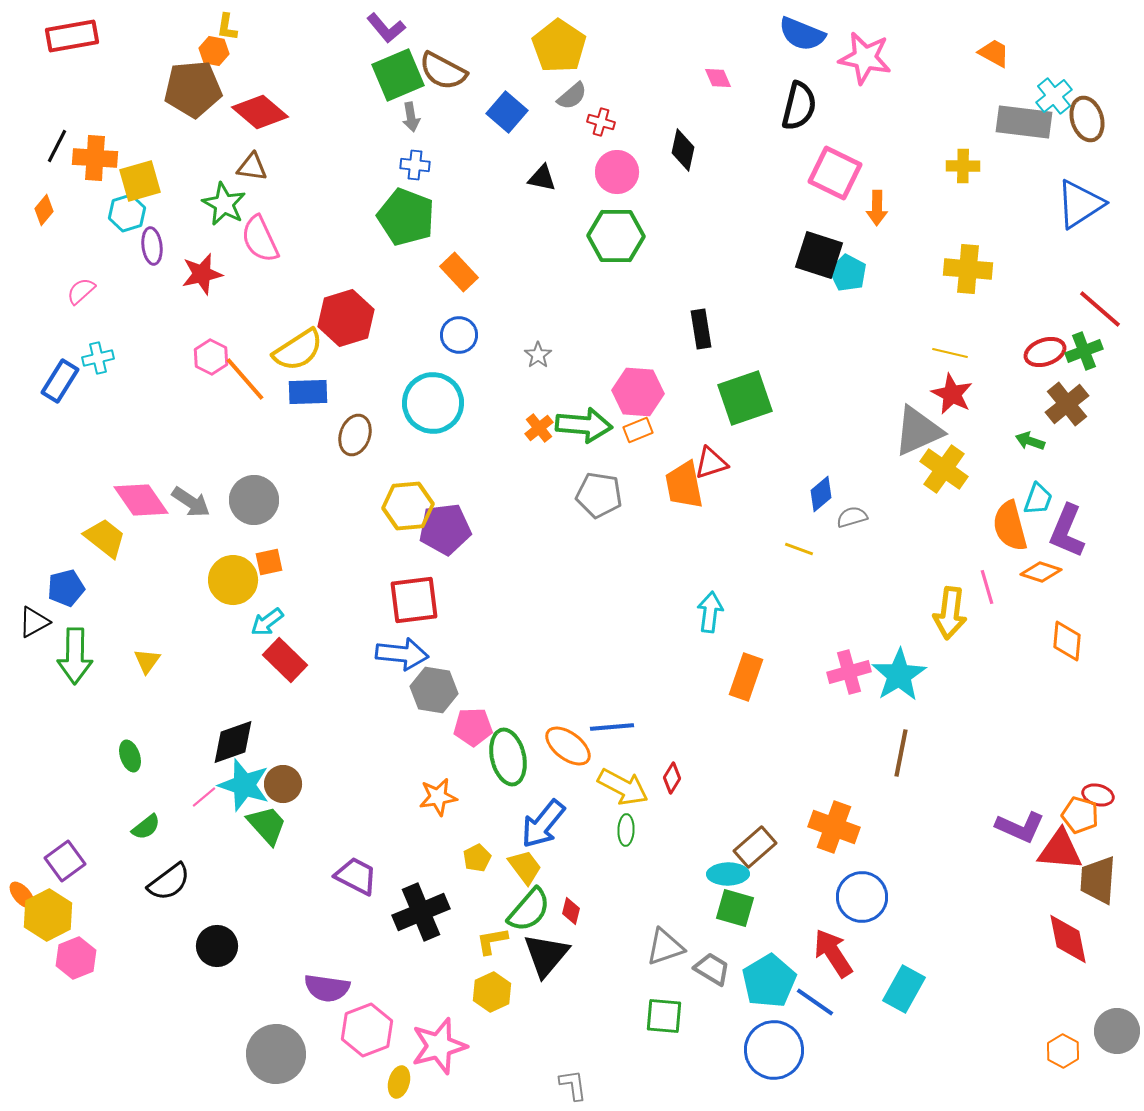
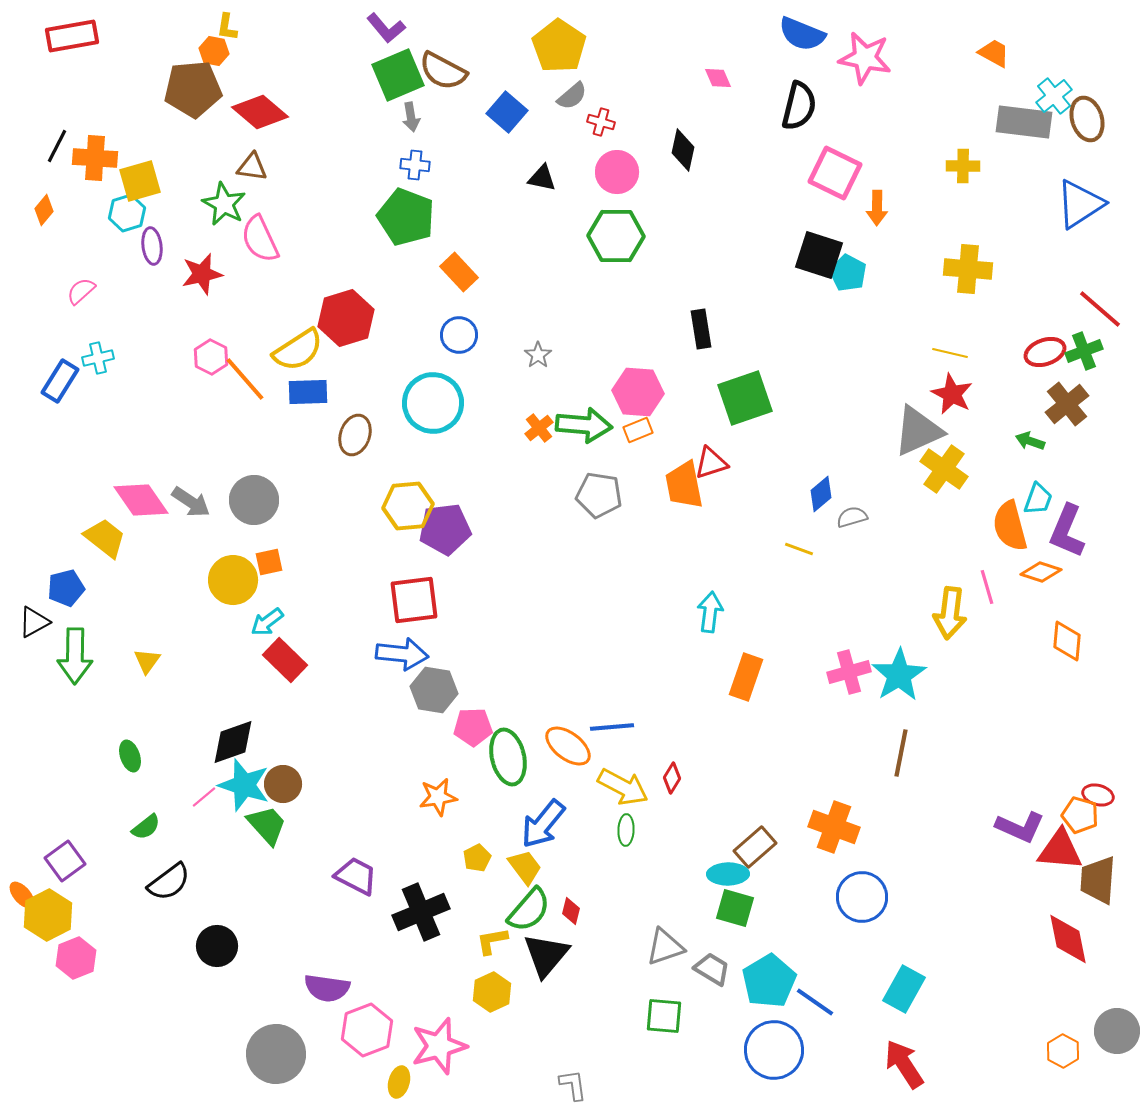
red arrow at (833, 953): moved 71 px right, 111 px down
